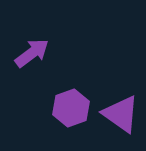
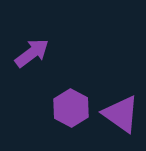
purple hexagon: rotated 12 degrees counterclockwise
